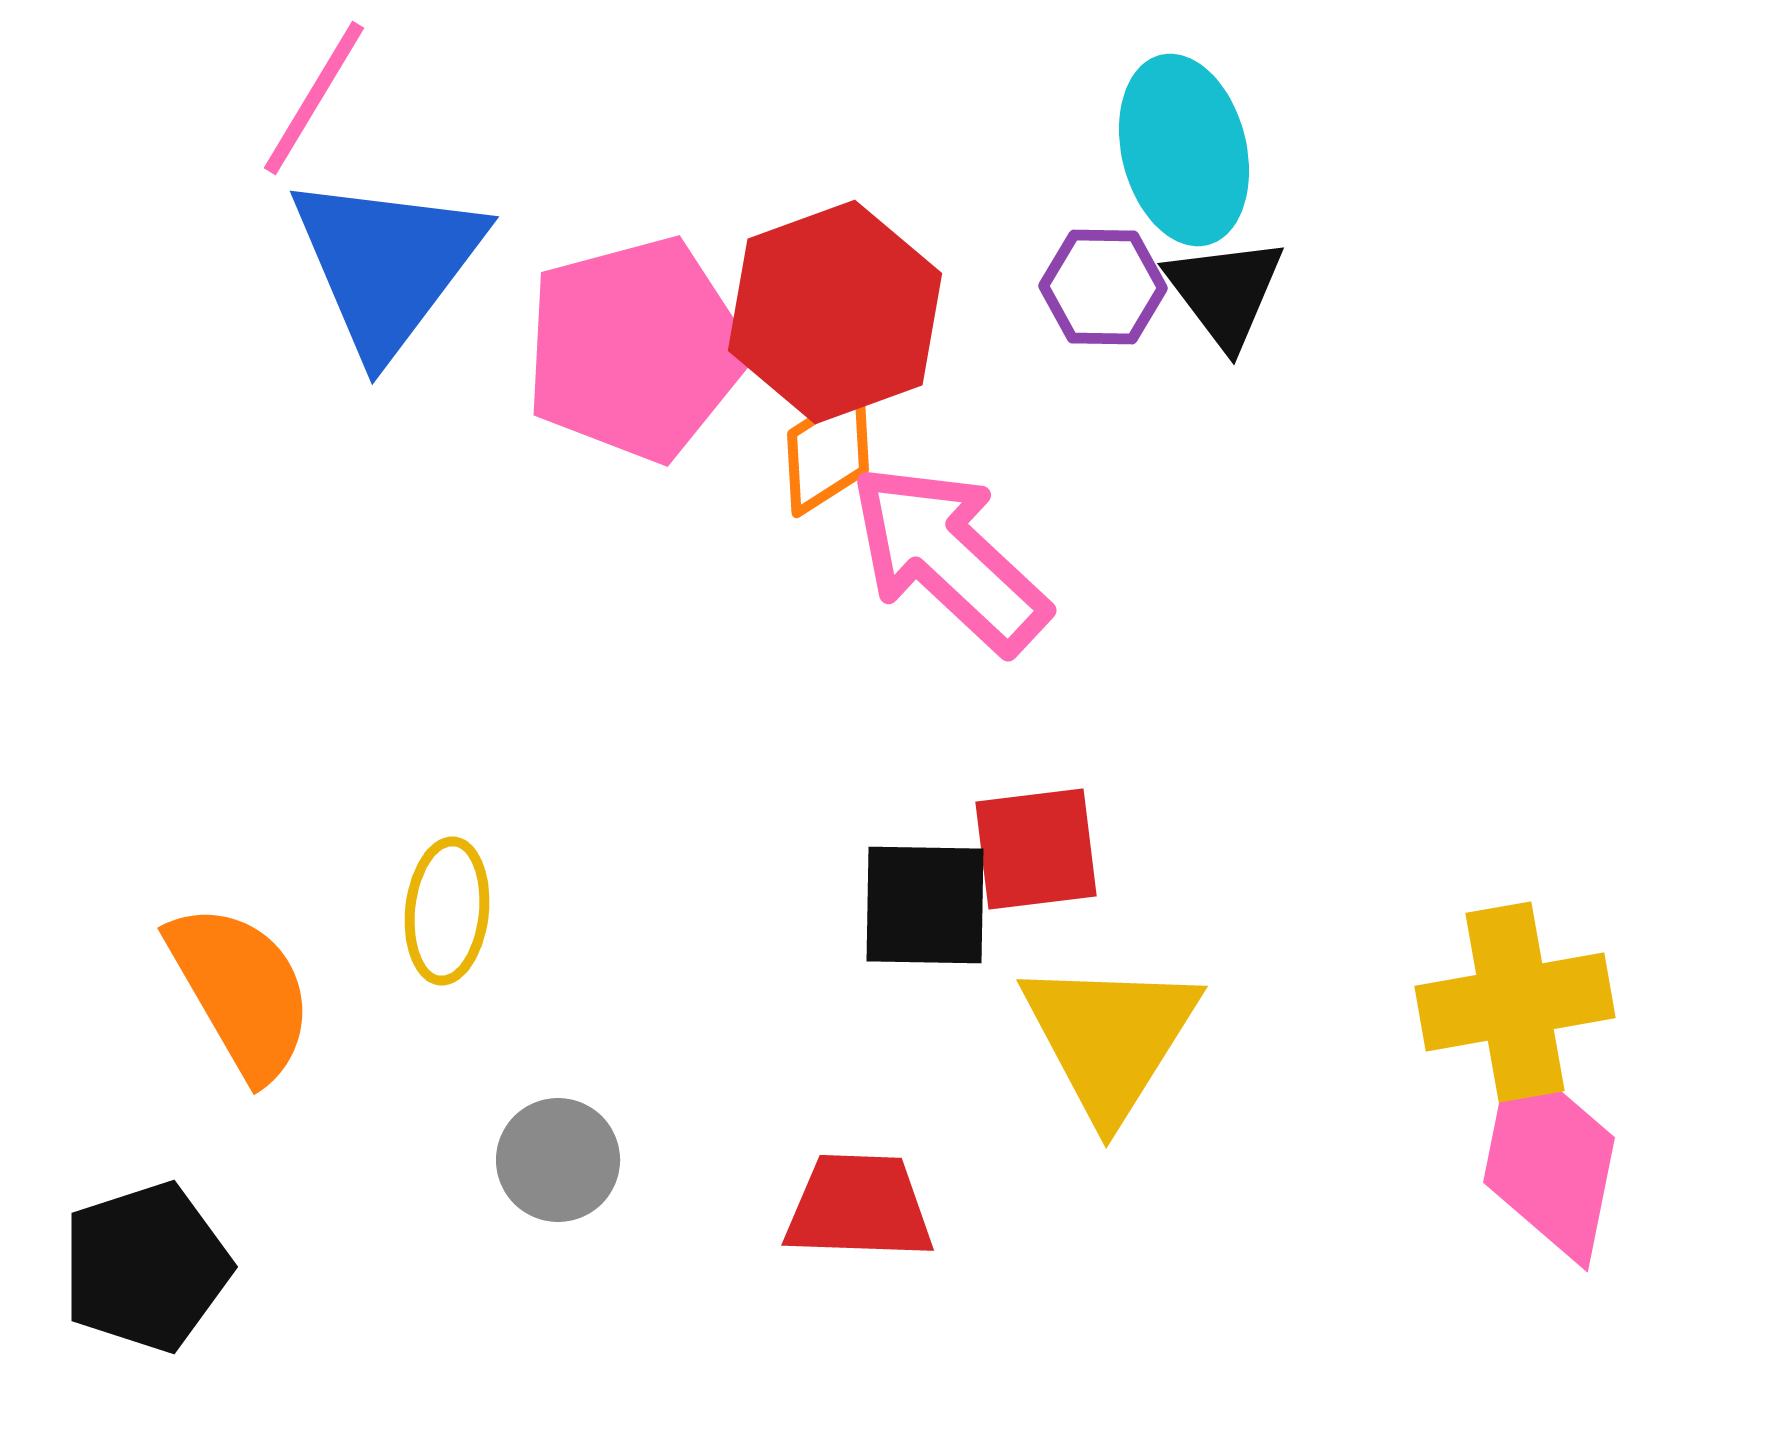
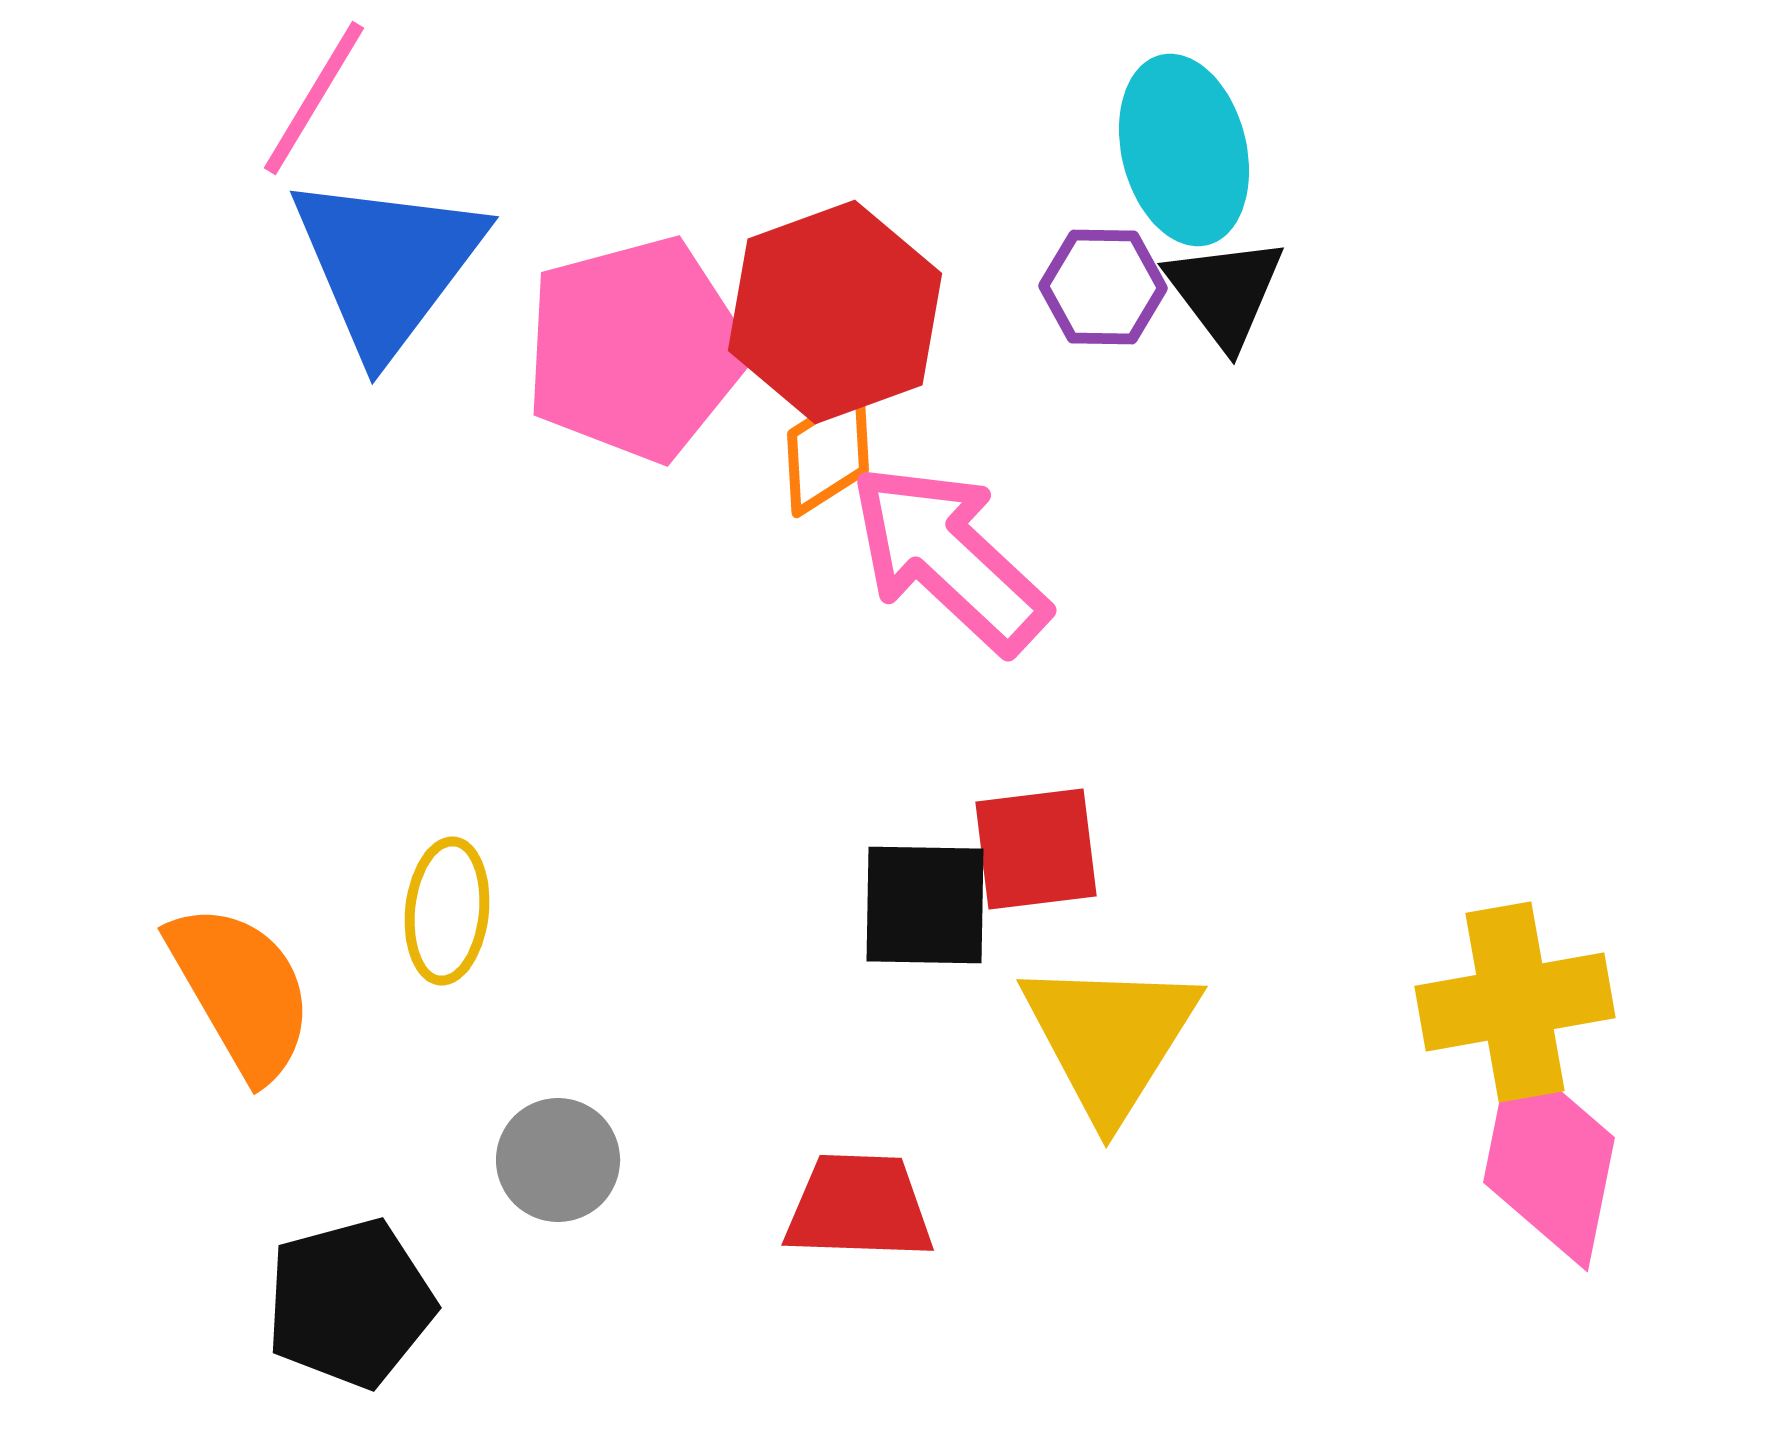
black pentagon: moved 204 px right, 36 px down; rotated 3 degrees clockwise
